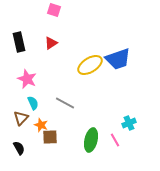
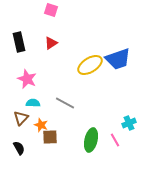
pink square: moved 3 px left
cyan semicircle: rotated 64 degrees counterclockwise
